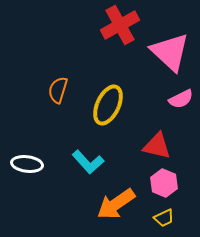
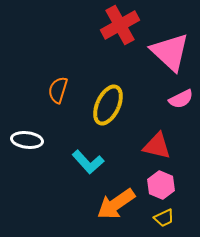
white ellipse: moved 24 px up
pink hexagon: moved 3 px left, 2 px down
